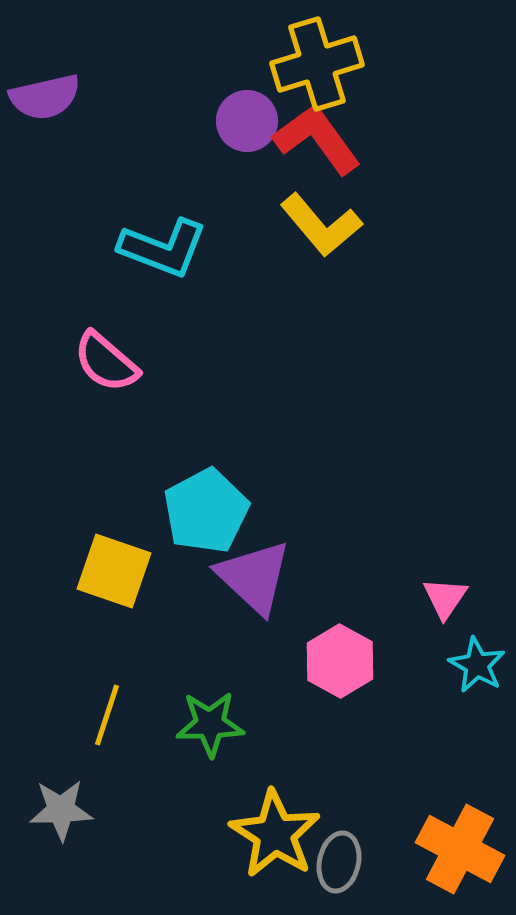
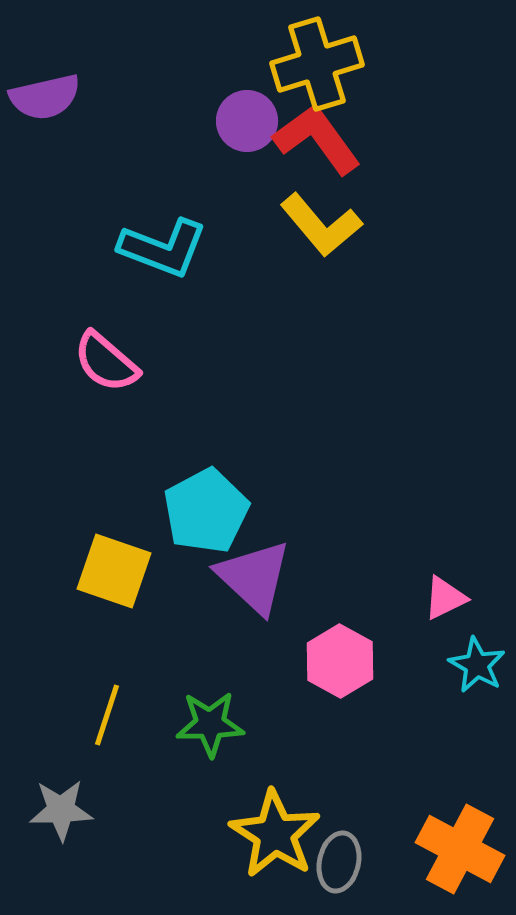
pink triangle: rotated 30 degrees clockwise
